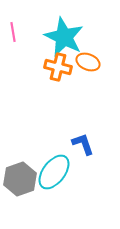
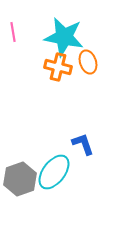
cyan star: rotated 15 degrees counterclockwise
orange ellipse: rotated 50 degrees clockwise
